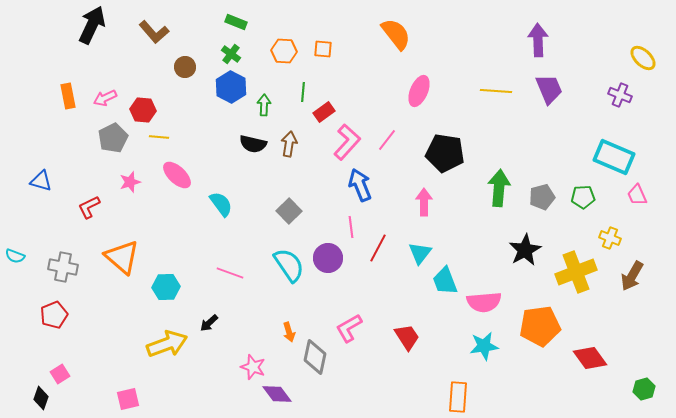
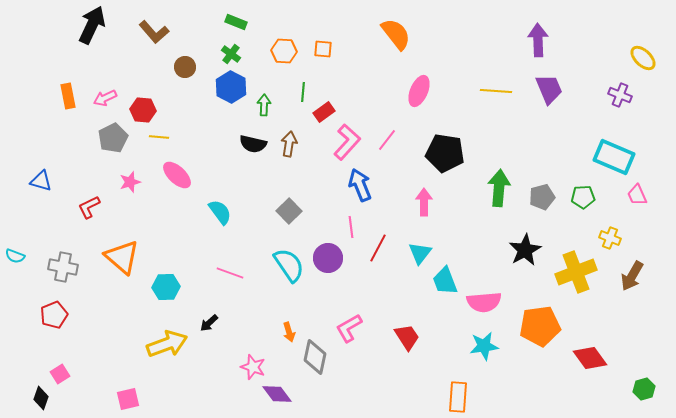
cyan semicircle at (221, 204): moved 1 px left, 8 px down
